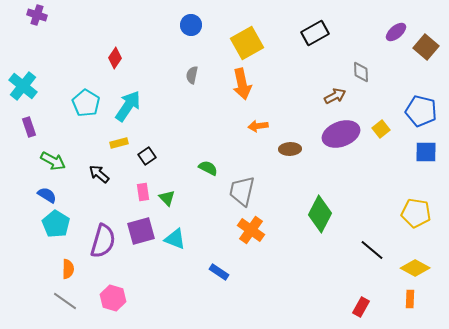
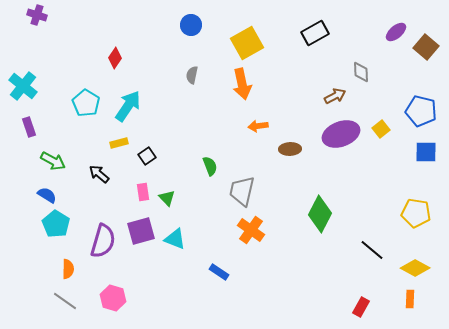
green semicircle at (208, 168): moved 2 px right, 2 px up; rotated 42 degrees clockwise
